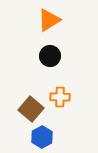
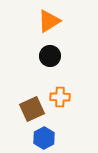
orange triangle: moved 1 px down
brown square: moved 1 px right; rotated 25 degrees clockwise
blue hexagon: moved 2 px right, 1 px down
